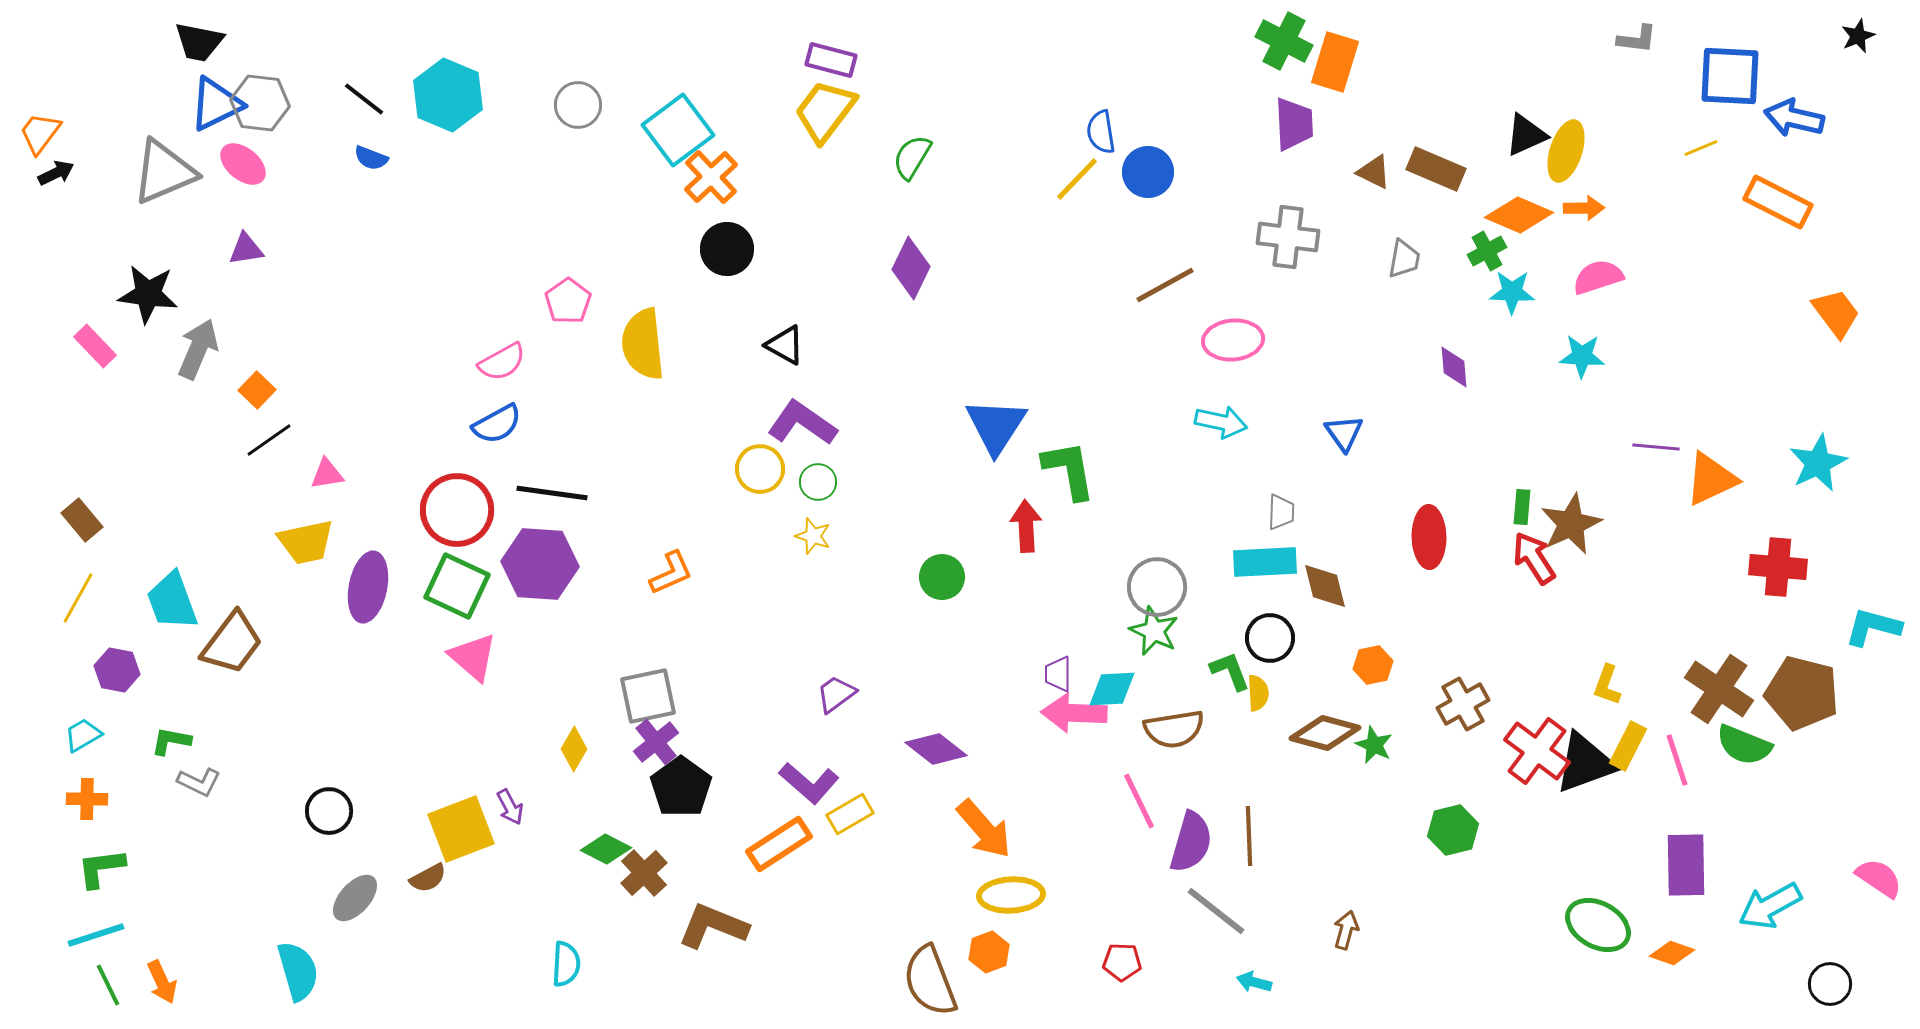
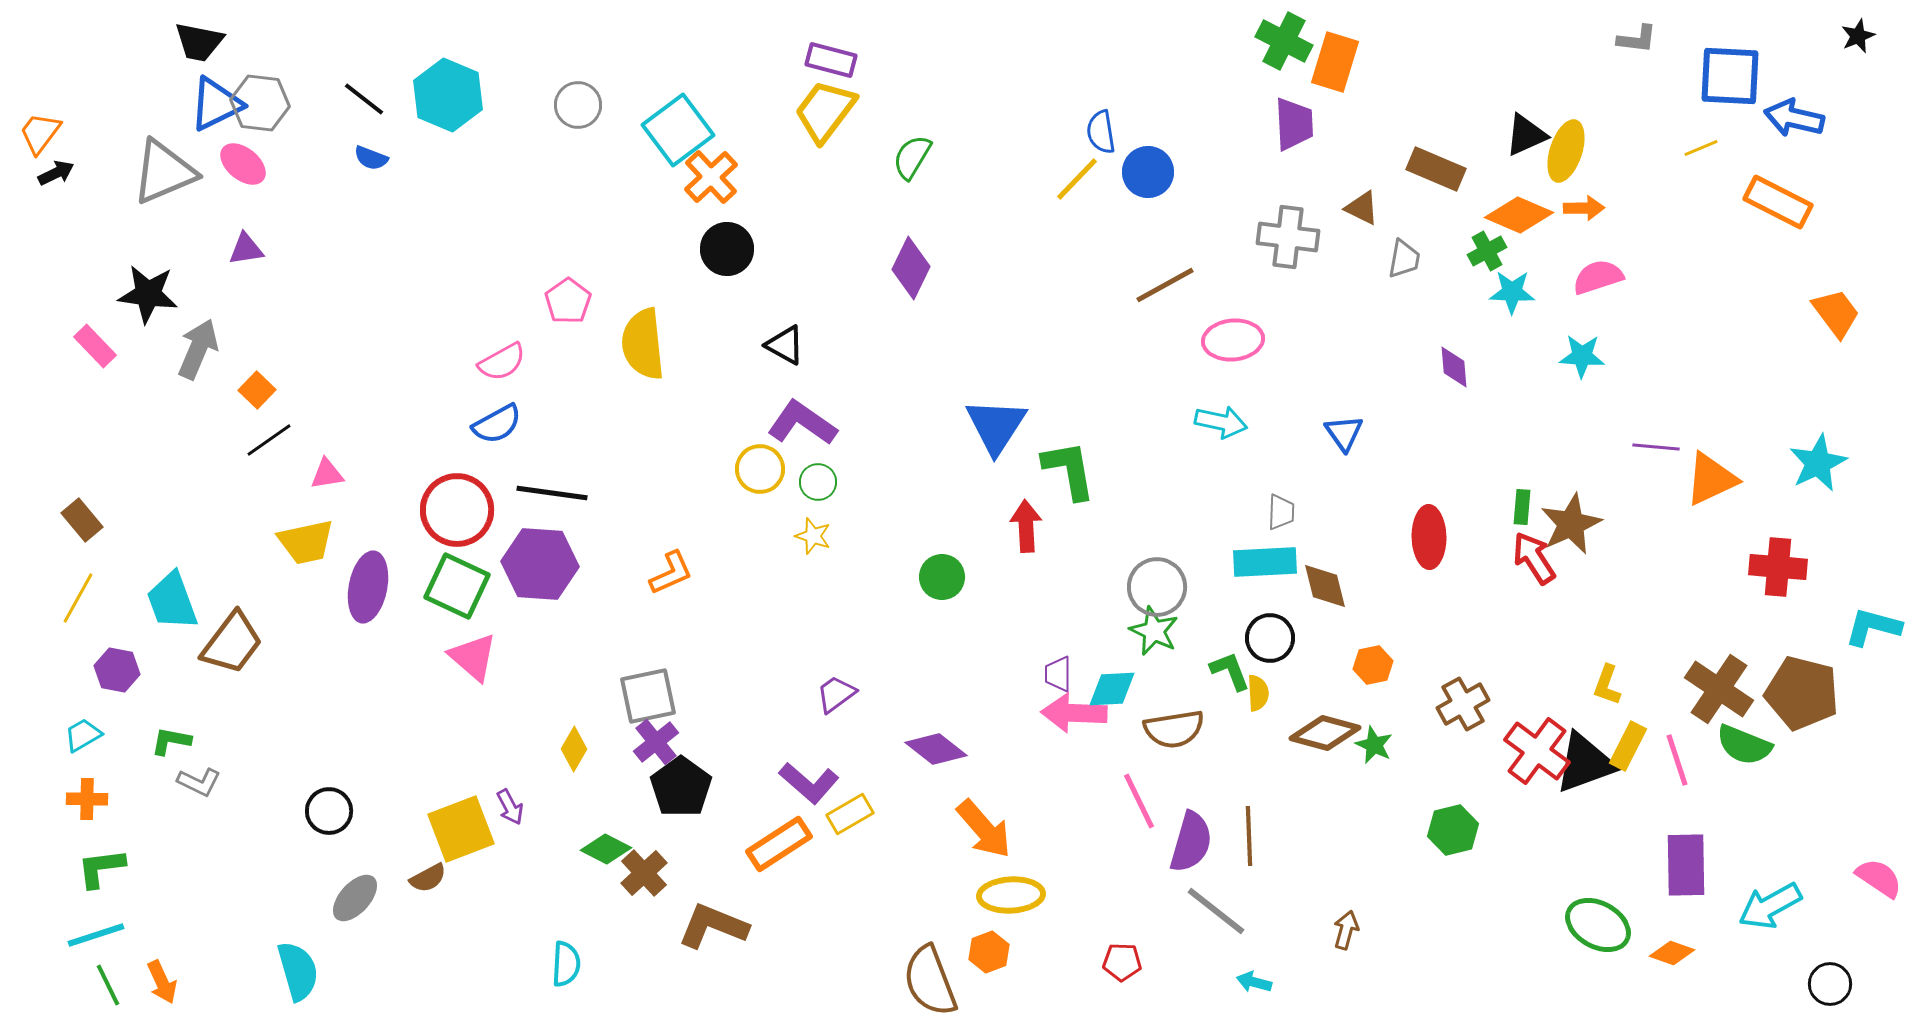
brown triangle at (1374, 172): moved 12 px left, 36 px down
